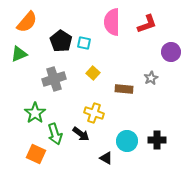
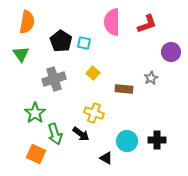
orange semicircle: rotated 30 degrees counterclockwise
green triangle: moved 2 px right; rotated 42 degrees counterclockwise
